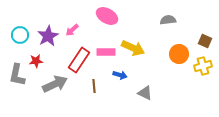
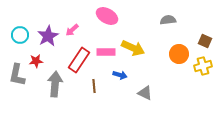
gray arrow: rotated 60 degrees counterclockwise
